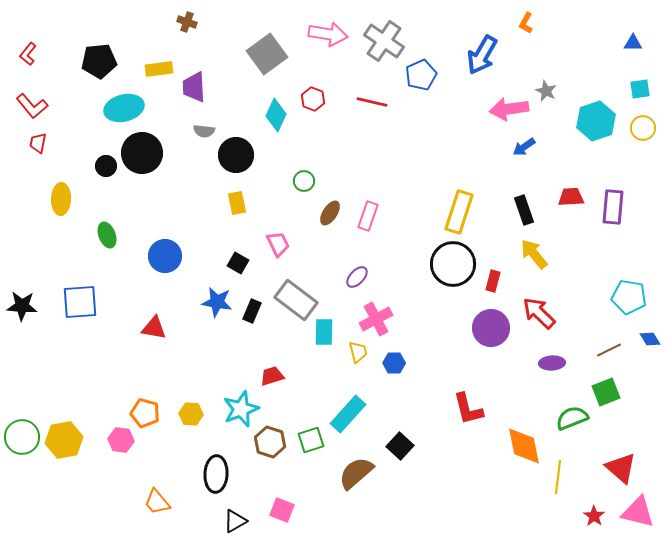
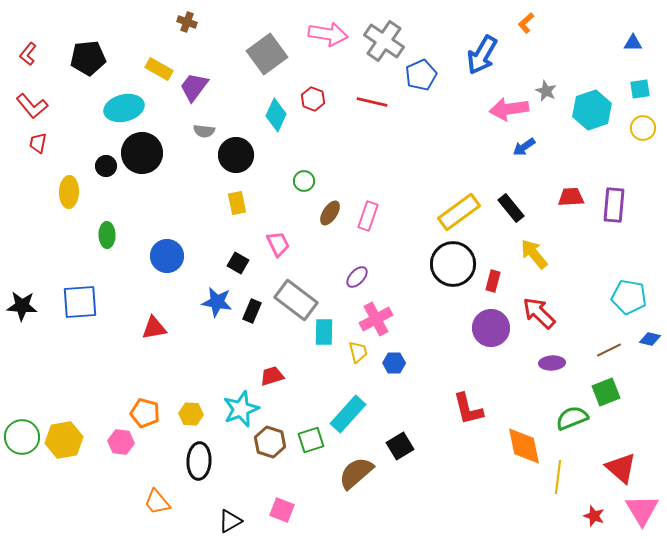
orange L-shape at (526, 23): rotated 20 degrees clockwise
black pentagon at (99, 61): moved 11 px left, 3 px up
yellow rectangle at (159, 69): rotated 36 degrees clockwise
purple trapezoid at (194, 87): rotated 40 degrees clockwise
cyan hexagon at (596, 121): moved 4 px left, 11 px up
yellow ellipse at (61, 199): moved 8 px right, 7 px up
purple rectangle at (613, 207): moved 1 px right, 2 px up
black rectangle at (524, 210): moved 13 px left, 2 px up; rotated 20 degrees counterclockwise
yellow rectangle at (459, 212): rotated 36 degrees clockwise
green ellipse at (107, 235): rotated 20 degrees clockwise
blue circle at (165, 256): moved 2 px right
red triangle at (154, 328): rotated 20 degrees counterclockwise
blue diamond at (650, 339): rotated 45 degrees counterclockwise
pink hexagon at (121, 440): moved 2 px down
black square at (400, 446): rotated 16 degrees clockwise
black ellipse at (216, 474): moved 17 px left, 13 px up
pink triangle at (638, 512): moved 4 px right, 2 px up; rotated 45 degrees clockwise
red star at (594, 516): rotated 15 degrees counterclockwise
black triangle at (235, 521): moved 5 px left
